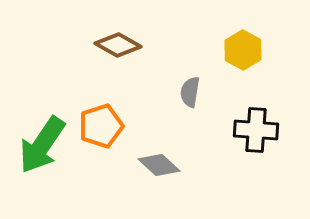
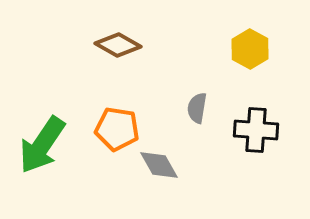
yellow hexagon: moved 7 px right, 1 px up
gray semicircle: moved 7 px right, 16 px down
orange pentagon: moved 16 px right, 3 px down; rotated 27 degrees clockwise
gray diamond: rotated 18 degrees clockwise
